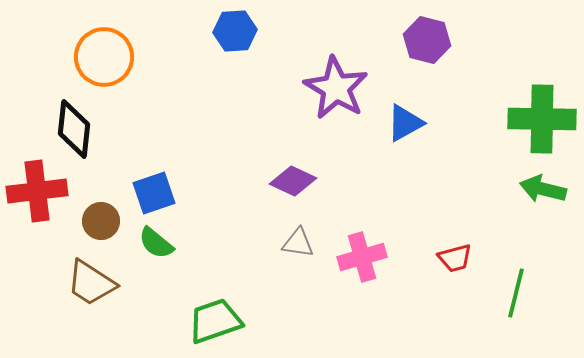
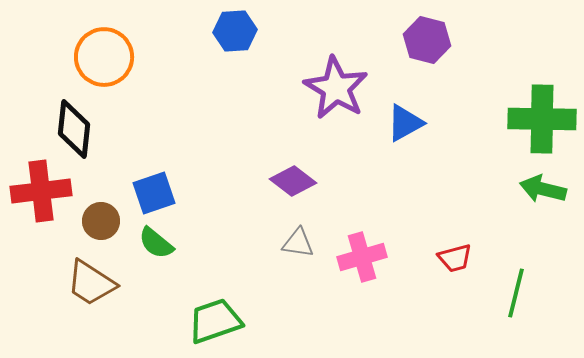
purple diamond: rotated 12 degrees clockwise
red cross: moved 4 px right
